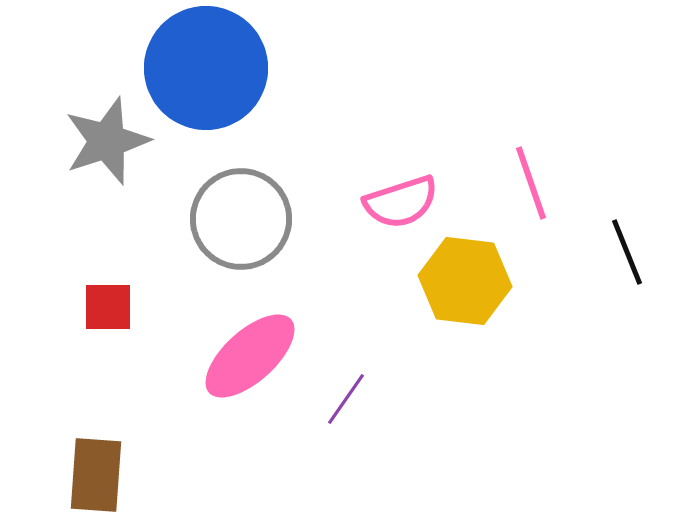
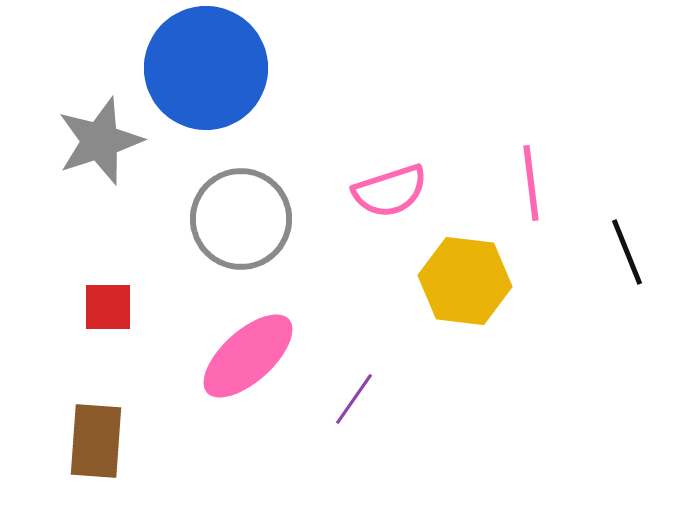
gray star: moved 7 px left
pink line: rotated 12 degrees clockwise
pink semicircle: moved 11 px left, 11 px up
pink ellipse: moved 2 px left
purple line: moved 8 px right
brown rectangle: moved 34 px up
